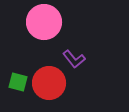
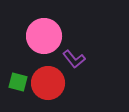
pink circle: moved 14 px down
red circle: moved 1 px left
